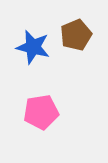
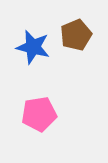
pink pentagon: moved 2 px left, 2 px down
